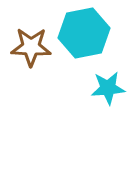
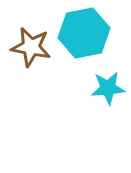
brown star: rotated 9 degrees clockwise
